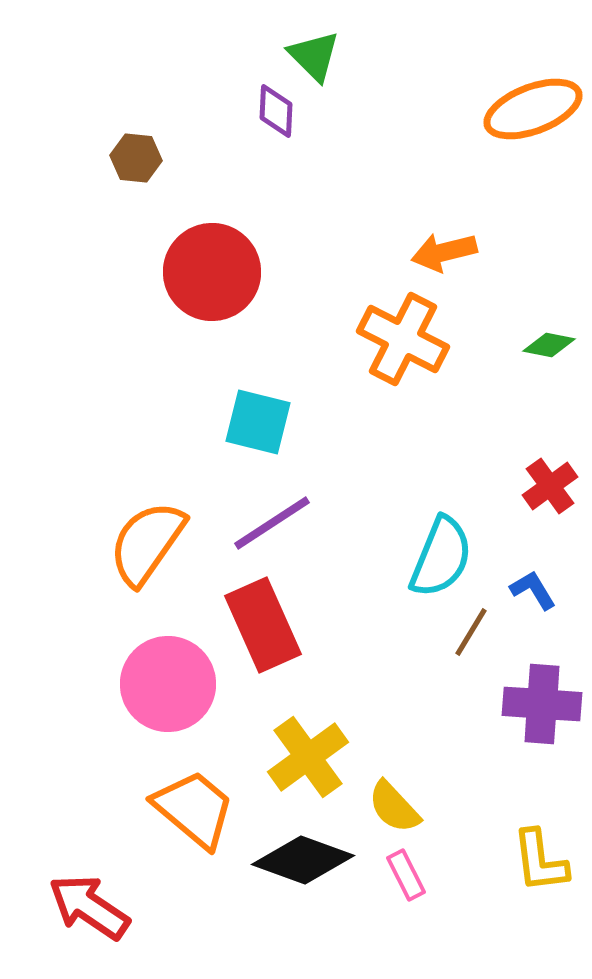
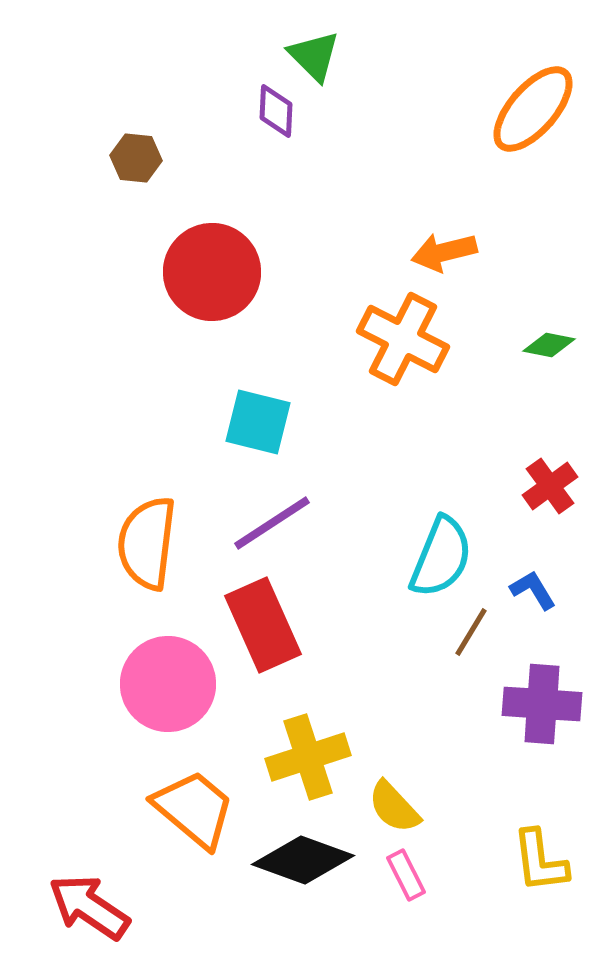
orange ellipse: rotated 28 degrees counterclockwise
orange semicircle: rotated 28 degrees counterclockwise
yellow cross: rotated 18 degrees clockwise
